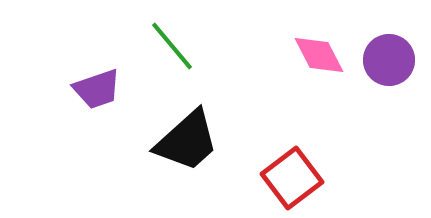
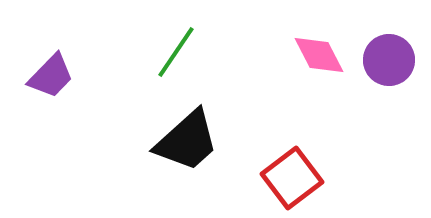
green line: moved 4 px right, 6 px down; rotated 74 degrees clockwise
purple trapezoid: moved 46 px left, 13 px up; rotated 27 degrees counterclockwise
